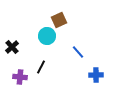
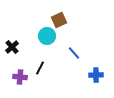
blue line: moved 4 px left, 1 px down
black line: moved 1 px left, 1 px down
